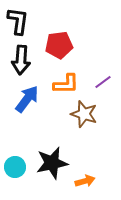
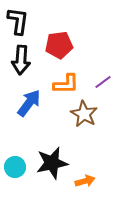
blue arrow: moved 2 px right, 4 px down
brown star: rotated 12 degrees clockwise
